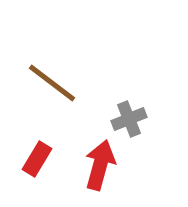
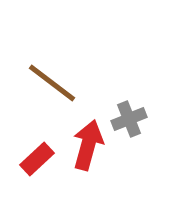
red rectangle: rotated 16 degrees clockwise
red arrow: moved 12 px left, 20 px up
